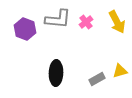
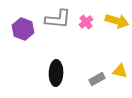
yellow arrow: moved 1 px up; rotated 45 degrees counterclockwise
purple hexagon: moved 2 px left
yellow triangle: rotated 28 degrees clockwise
